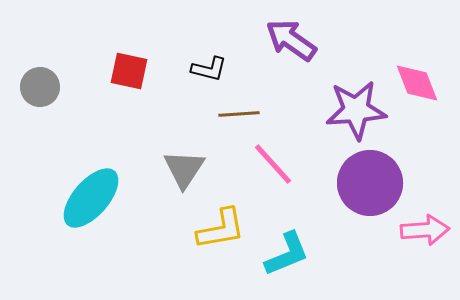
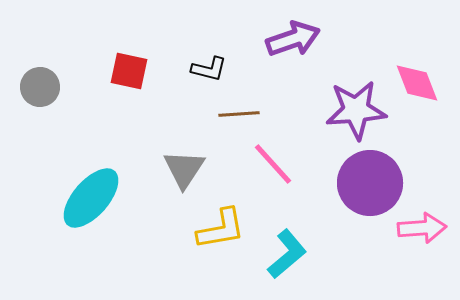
purple arrow: moved 2 px right, 1 px up; rotated 126 degrees clockwise
pink arrow: moved 3 px left, 2 px up
cyan L-shape: rotated 18 degrees counterclockwise
